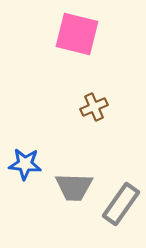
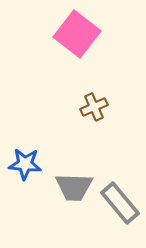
pink square: rotated 24 degrees clockwise
gray rectangle: moved 1 px left, 1 px up; rotated 75 degrees counterclockwise
